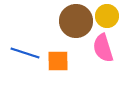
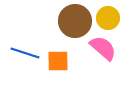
yellow circle: moved 1 px right, 2 px down
brown circle: moved 1 px left
pink semicircle: rotated 148 degrees clockwise
